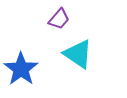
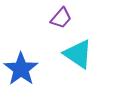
purple trapezoid: moved 2 px right, 1 px up
